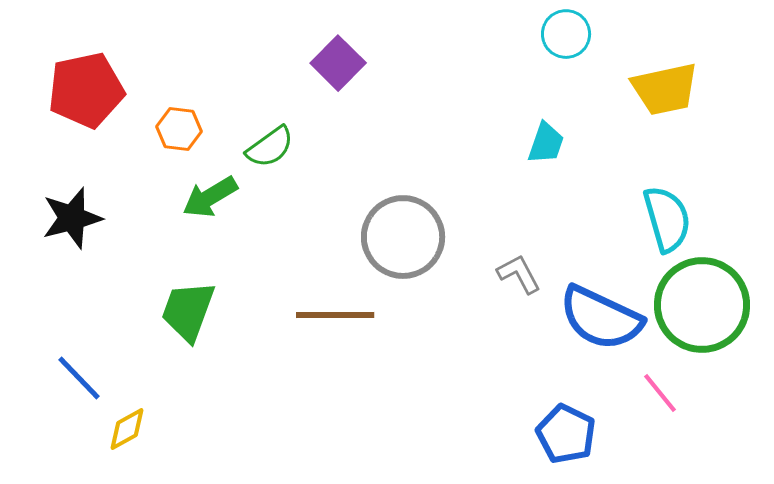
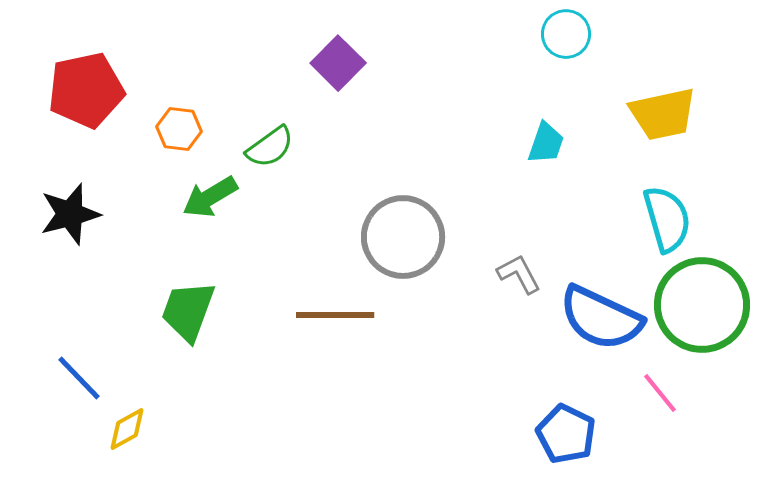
yellow trapezoid: moved 2 px left, 25 px down
black star: moved 2 px left, 4 px up
